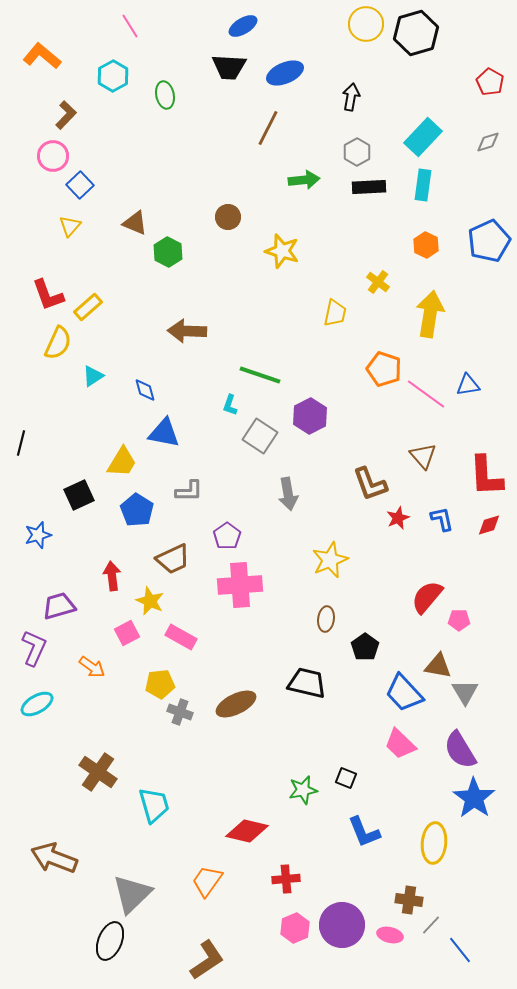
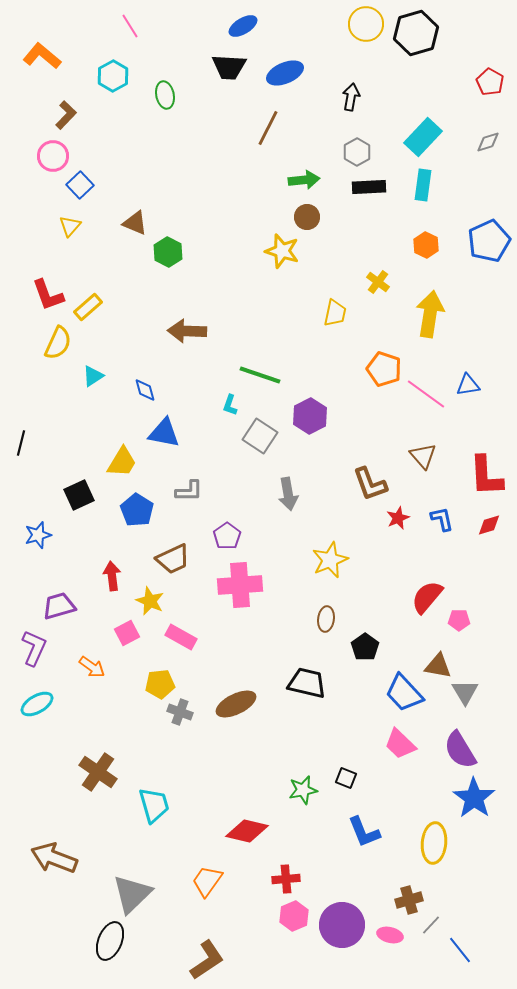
brown circle at (228, 217): moved 79 px right
brown cross at (409, 900): rotated 24 degrees counterclockwise
pink hexagon at (295, 928): moved 1 px left, 12 px up
